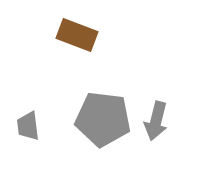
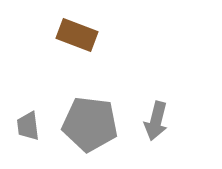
gray pentagon: moved 13 px left, 5 px down
